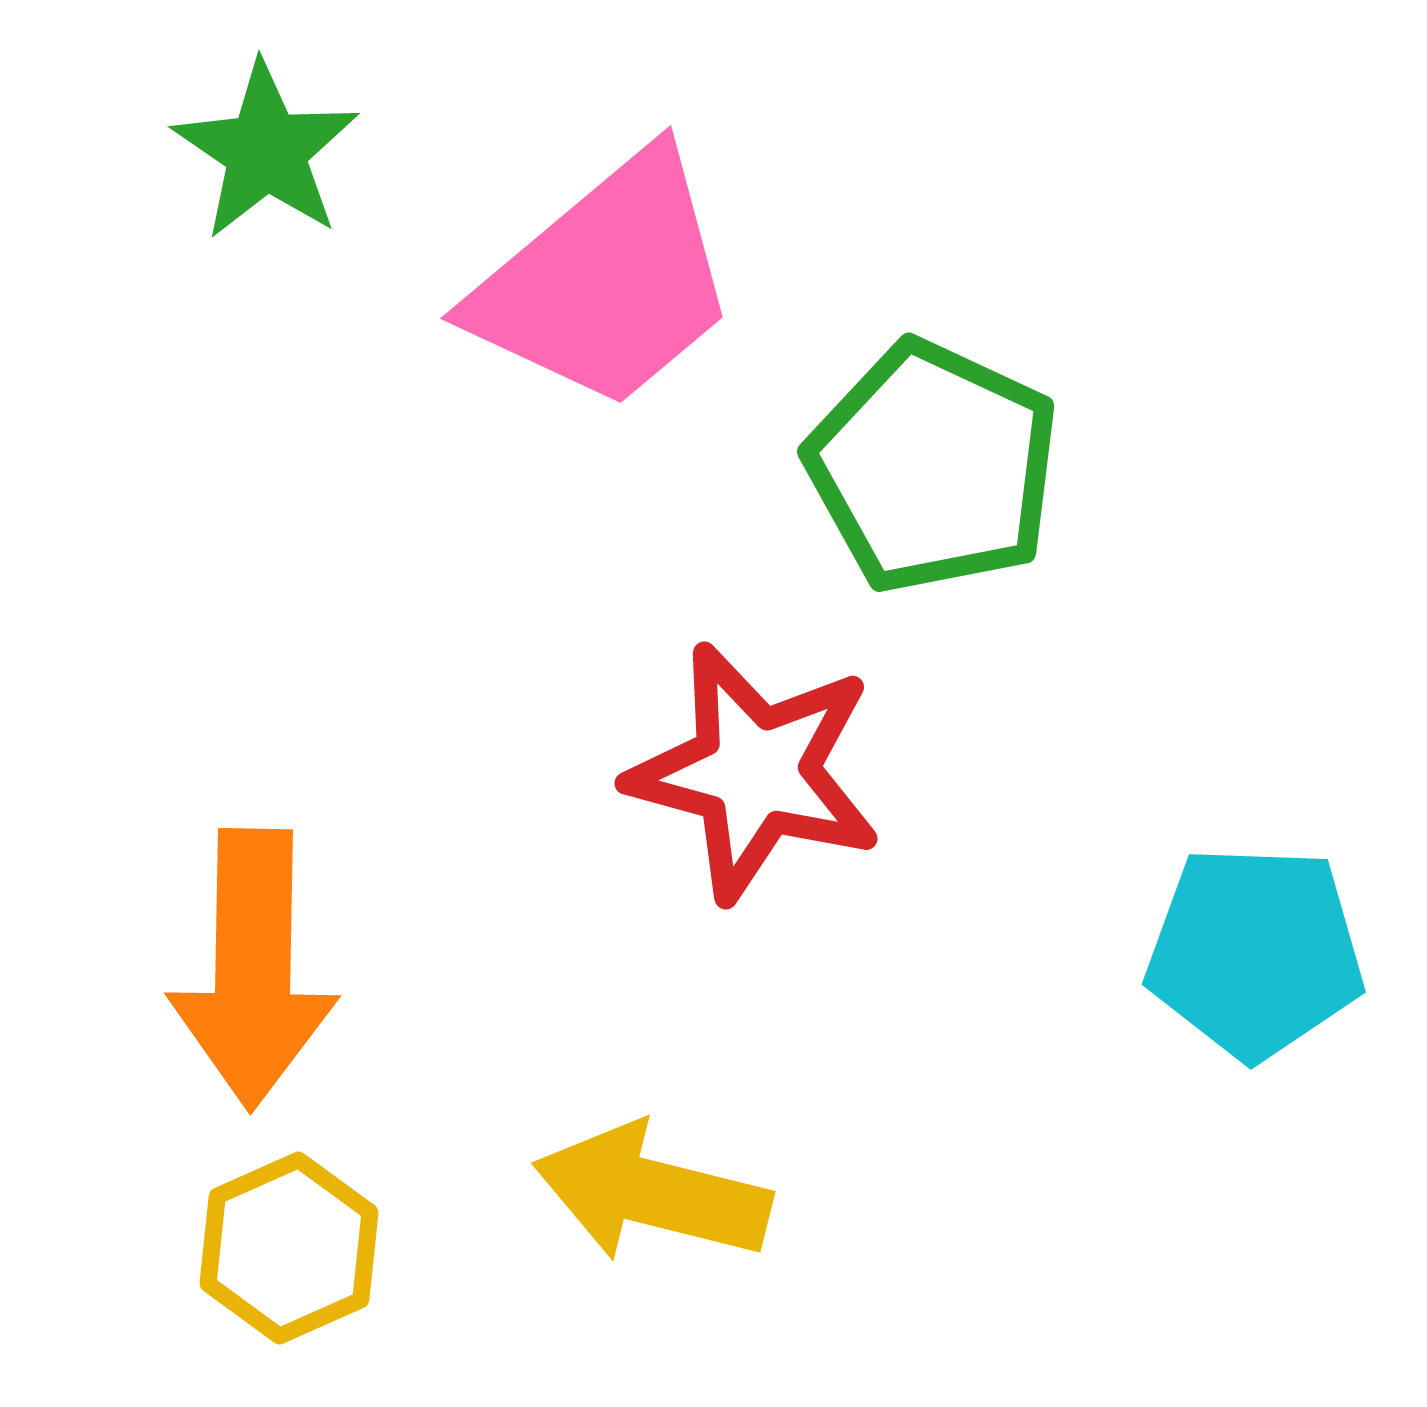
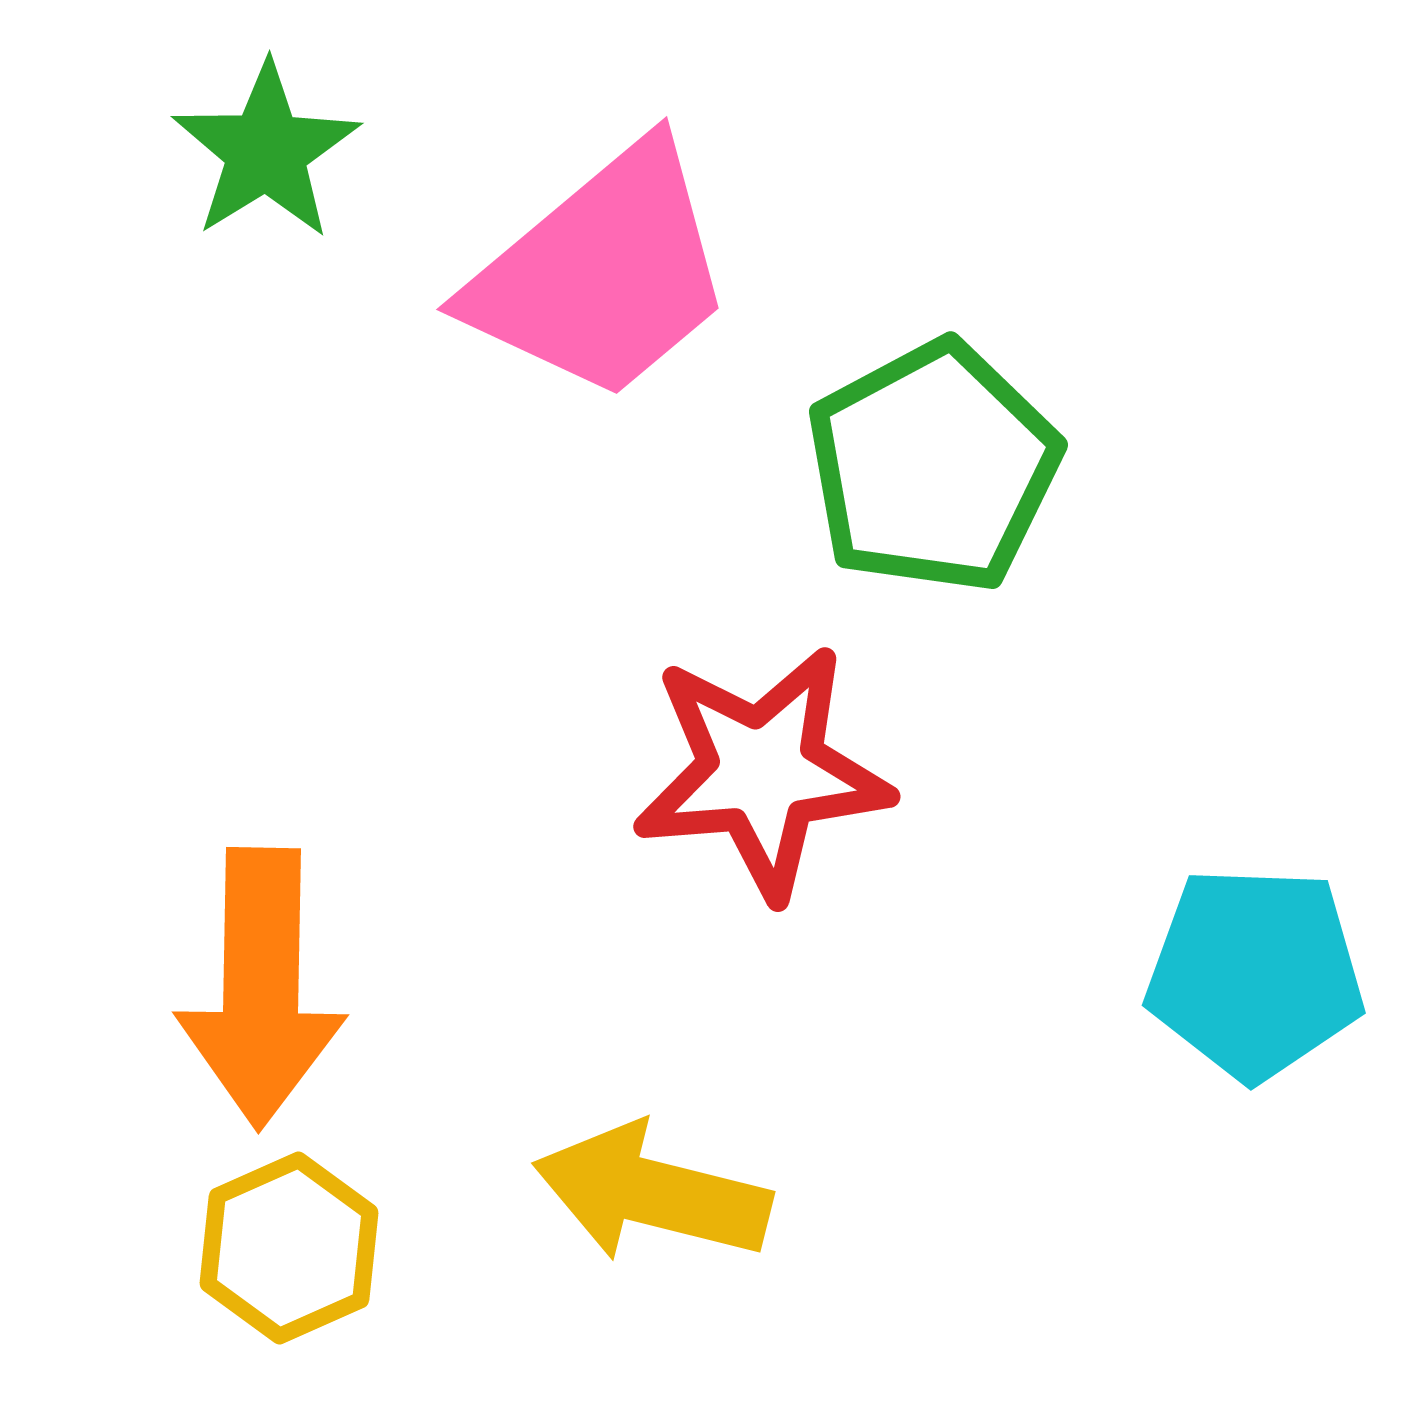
green star: rotated 6 degrees clockwise
pink trapezoid: moved 4 px left, 9 px up
green pentagon: rotated 19 degrees clockwise
red star: moved 7 px right; rotated 20 degrees counterclockwise
cyan pentagon: moved 21 px down
orange arrow: moved 8 px right, 19 px down
